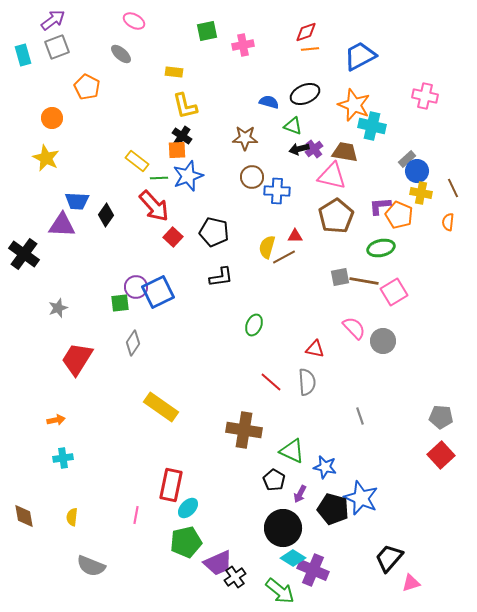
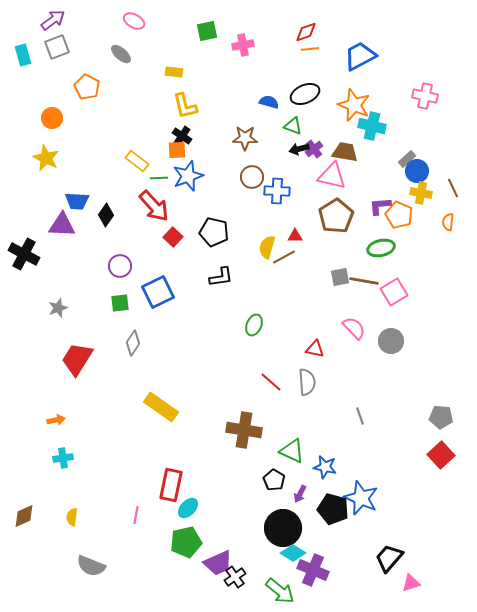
black cross at (24, 254): rotated 8 degrees counterclockwise
purple circle at (136, 287): moved 16 px left, 21 px up
gray circle at (383, 341): moved 8 px right
brown diamond at (24, 516): rotated 75 degrees clockwise
cyan diamond at (293, 558): moved 5 px up
